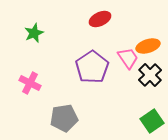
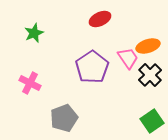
gray pentagon: rotated 12 degrees counterclockwise
